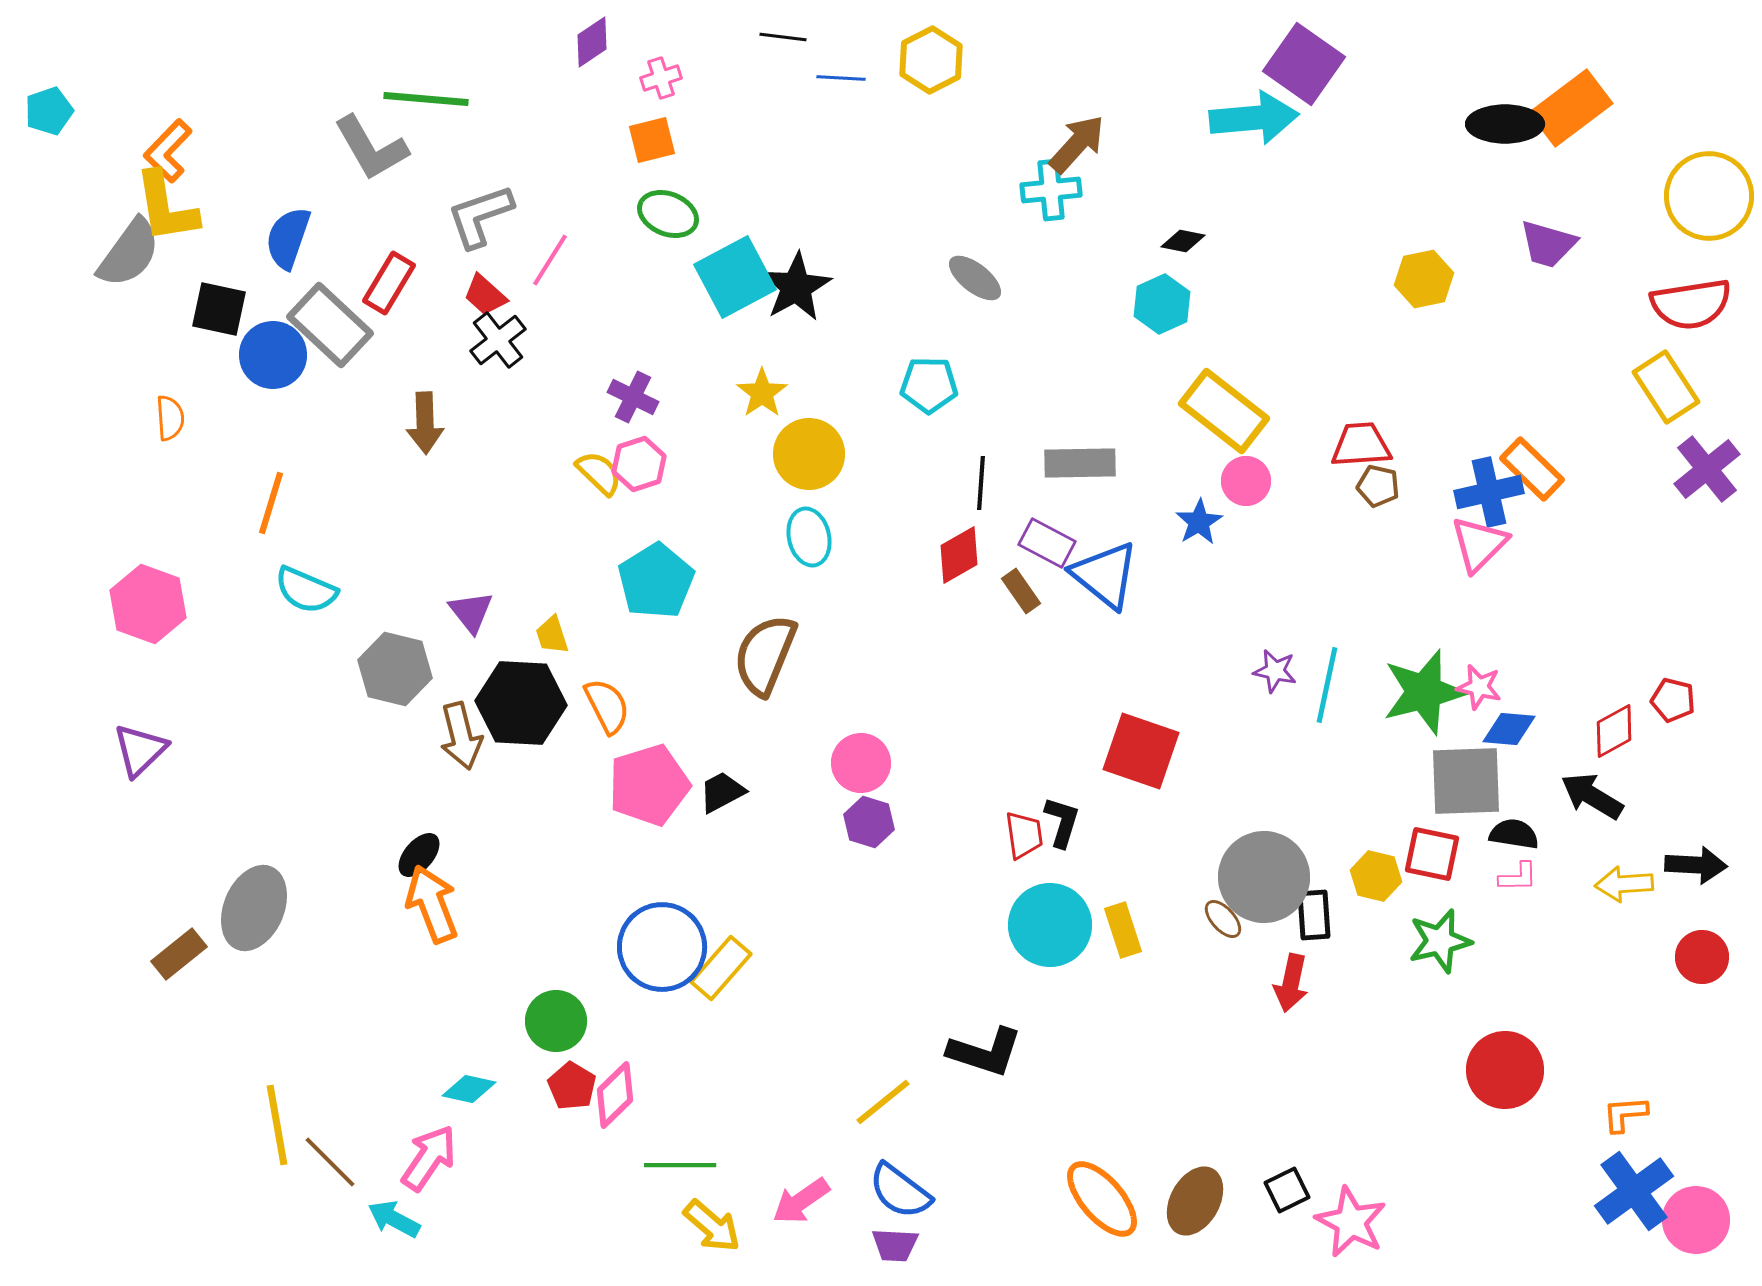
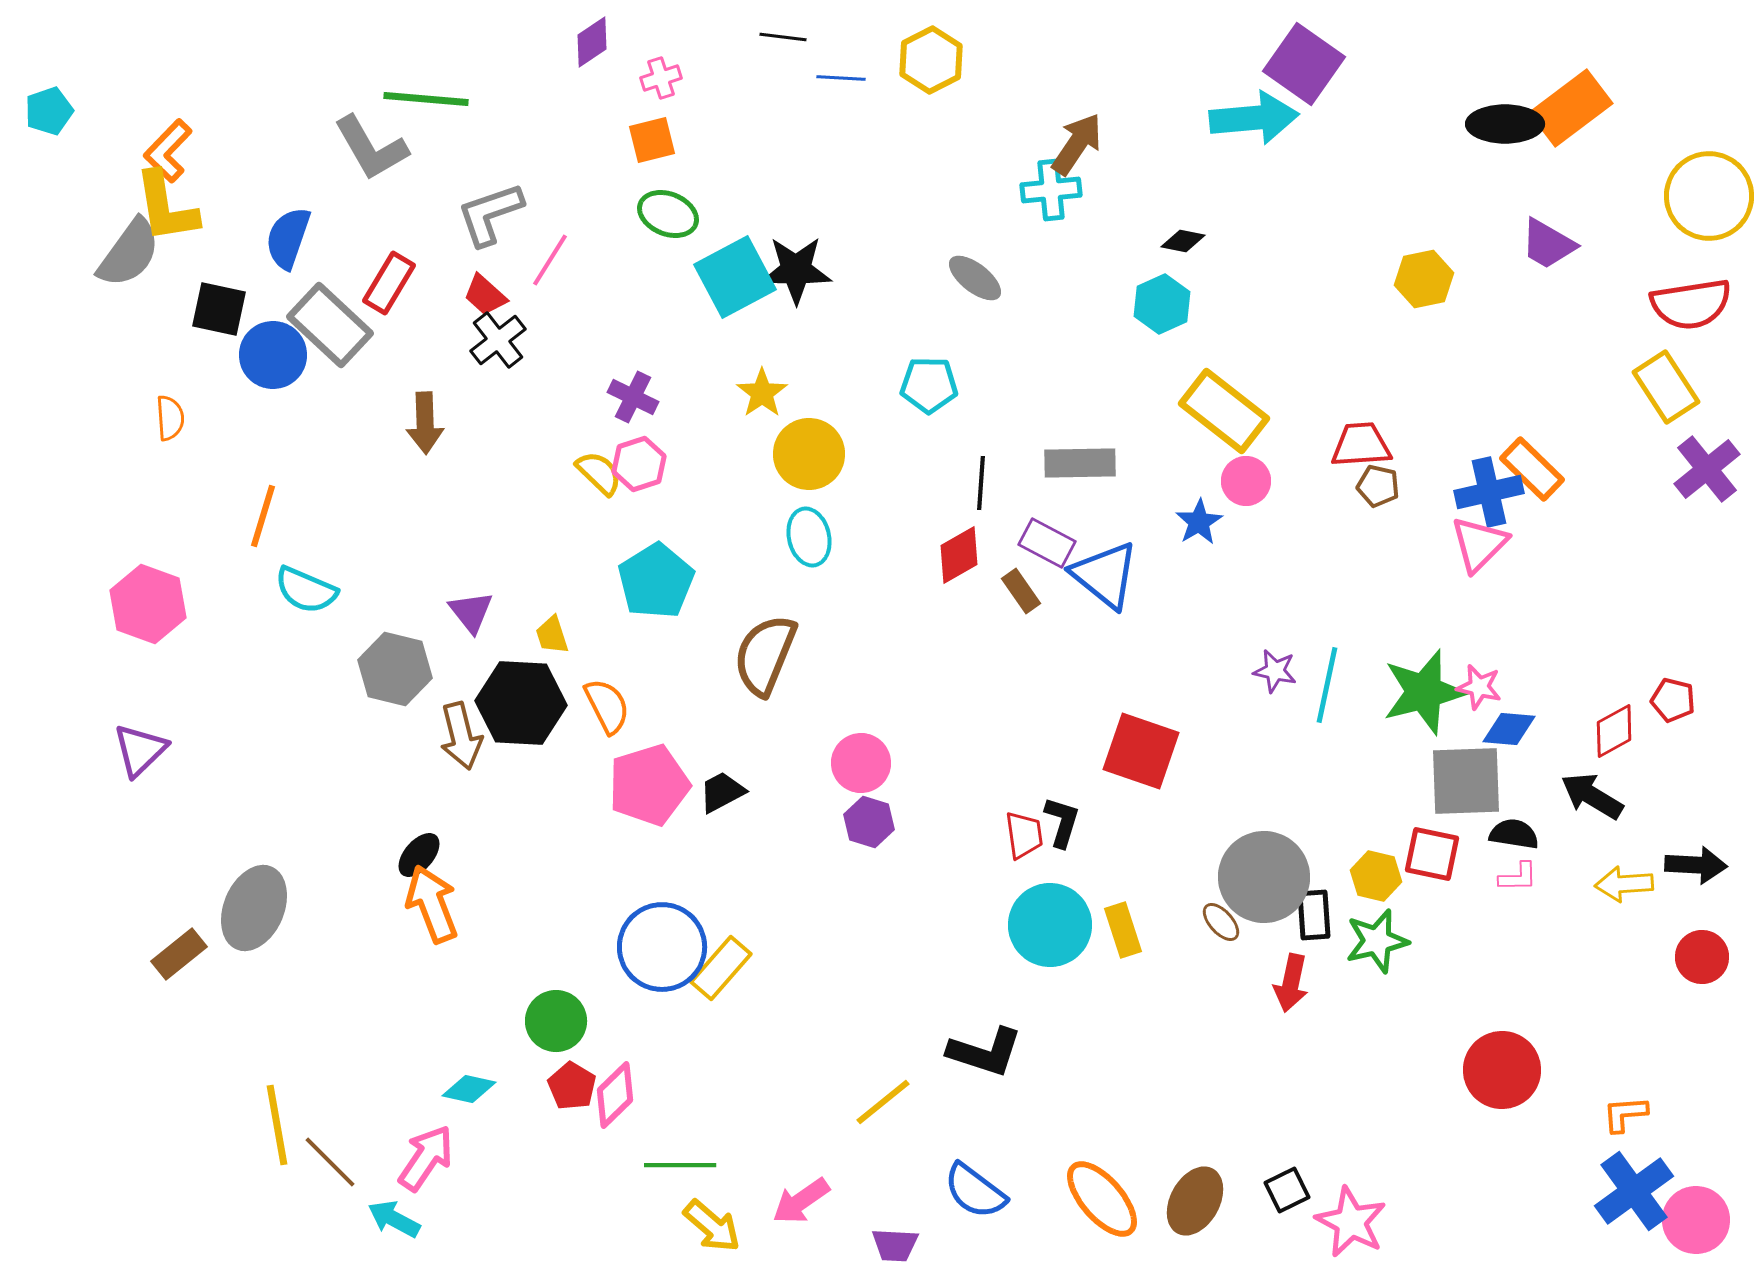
brown arrow at (1077, 144): rotated 8 degrees counterclockwise
gray L-shape at (480, 216): moved 10 px right, 2 px up
purple trapezoid at (1548, 244): rotated 14 degrees clockwise
black star at (796, 287): moved 17 px up; rotated 30 degrees clockwise
orange line at (271, 503): moved 8 px left, 13 px down
brown ellipse at (1223, 919): moved 2 px left, 3 px down
green star at (1440, 941): moved 63 px left
red circle at (1505, 1070): moved 3 px left
pink arrow at (429, 1158): moved 3 px left
blue semicircle at (900, 1191): moved 75 px right
